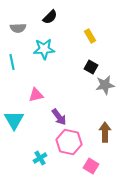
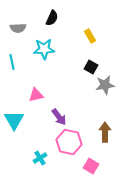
black semicircle: moved 2 px right, 1 px down; rotated 21 degrees counterclockwise
